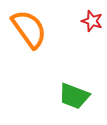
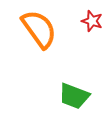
orange semicircle: moved 10 px right
